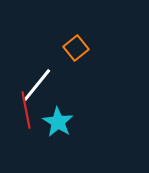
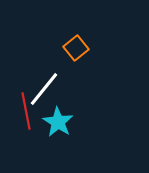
white line: moved 7 px right, 4 px down
red line: moved 1 px down
